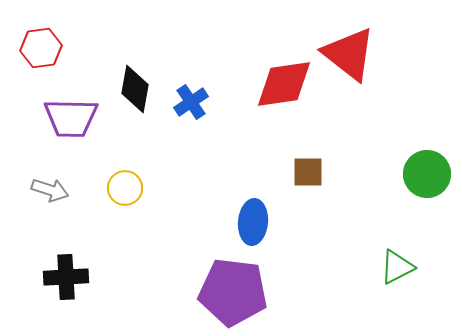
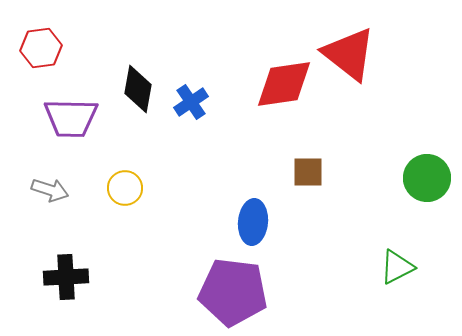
black diamond: moved 3 px right
green circle: moved 4 px down
